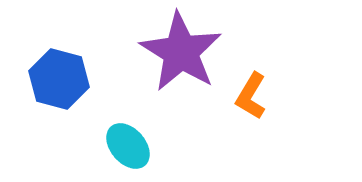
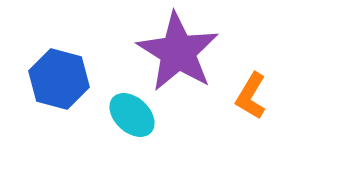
purple star: moved 3 px left
cyan ellipse: moved 4 px right, 31 px up; rotated 6 degrees counterclockwise
